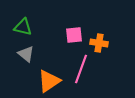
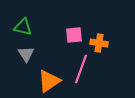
gray triangle: rotated 18 degrees clockwise
